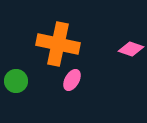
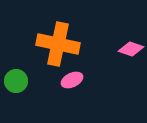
pink ellipse: rotated 35 degrees clockwise
